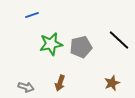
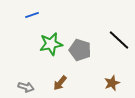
gray pentagon: moved 1 px left, 3 px down; rotated 30 degrees clockwise
brown arrow: rotated 21 degrees clockwise
